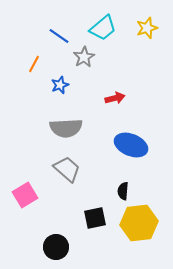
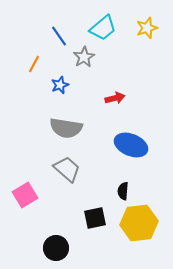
blue line: rotated 20 degrees clockwise
gray semicircle: rotated 12 degrees clockwise
black circle: moved 1 px down
